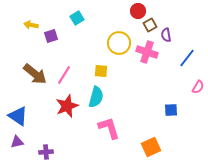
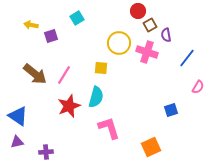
yellow square: moved 3 px up
red star: moved 2 px right
blue square: rotated 16 degrees counterclockwise
